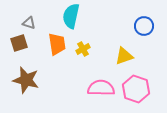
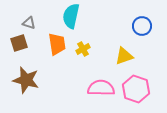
blue circle: moved 2 px left
